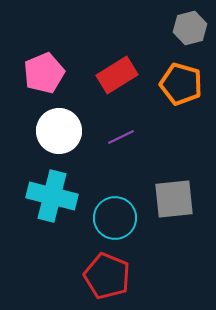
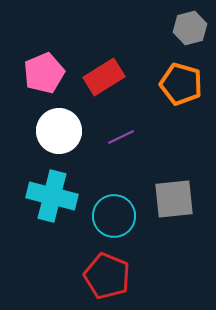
red rectangle: moved 13 px left, 2 px down
cyan circle: moved 1 px left, 2 px up
